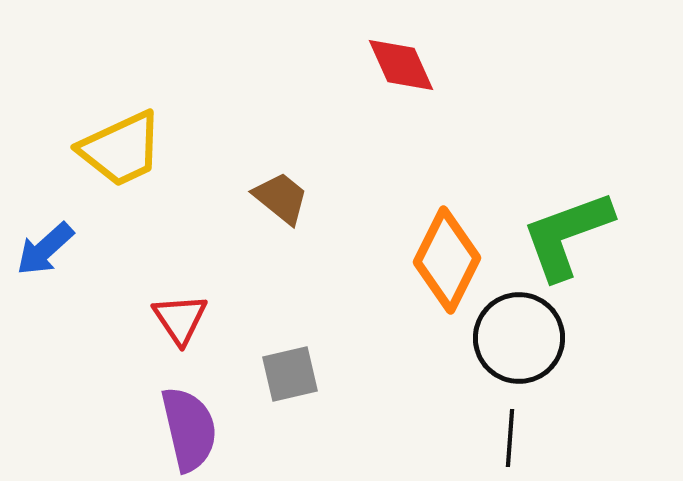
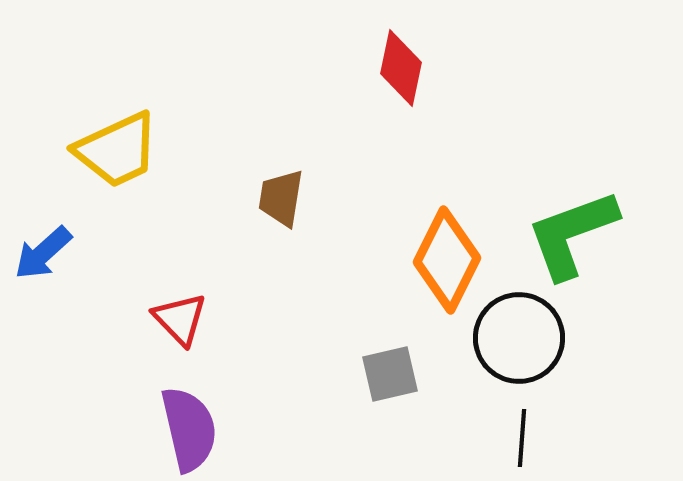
red diamond: moved 3 px down; rotated 36 degrees clockwise
yellow trapezoid: moved 4 px left, 1 px down
brown trapezoid: rotated 120 degrees counterclockwise
green L-shape: moved 5 px right, 1 px up
blue arrow: moved 2 px left, 4 px down
red triangle: rotated 10 degrees counterclockwise
gray square: moved 100 px right
black line: moved 12 px right
